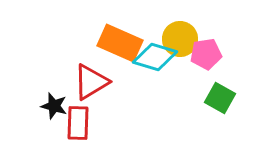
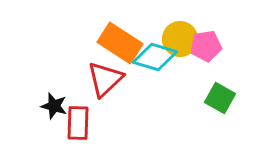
orange rectangle: rotated 9 degrees clockwise
pink pentagon: moved 8 px up
red triangle: moved 14 px right, 3 px up; rotated 12 degrees counterclockwise
